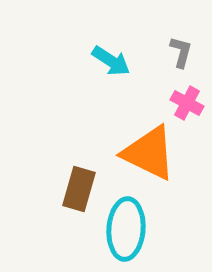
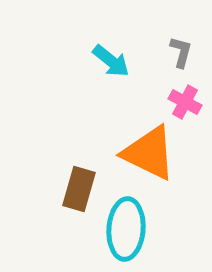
cyan arrow: rotated 6 degrees clockwise
pink cross: moved 2 px left, 1 px up
